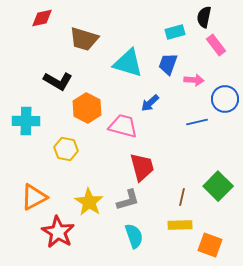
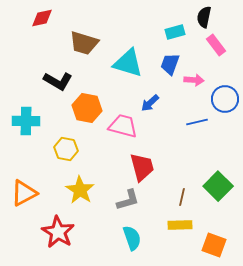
brown trapezoid: moved 4 px down
blue trapezoid: moved 2 px right
orange hexagon: rotated 16 degrees counterclockwise
orange triangle: moved 10 px left, 4 px up
yellow star: moved 9 px left, 12 px up
cyan semicircle: moved 2 px left, 2 px down
orange square: moved 4 px right
